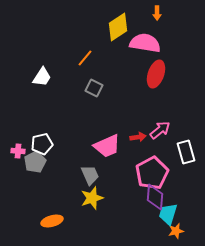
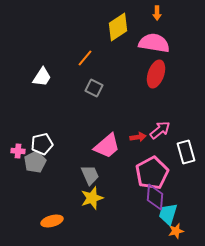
pink semicircle: moved 9 px right
pink trapezoid: rotated 16 degrees counterclockwise
